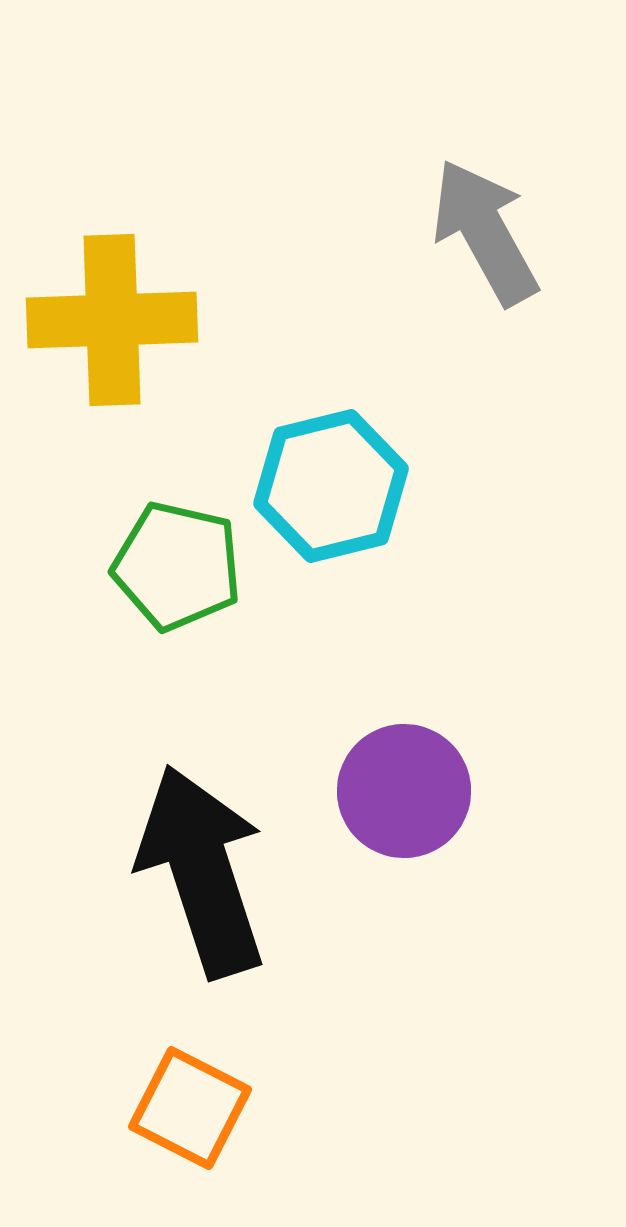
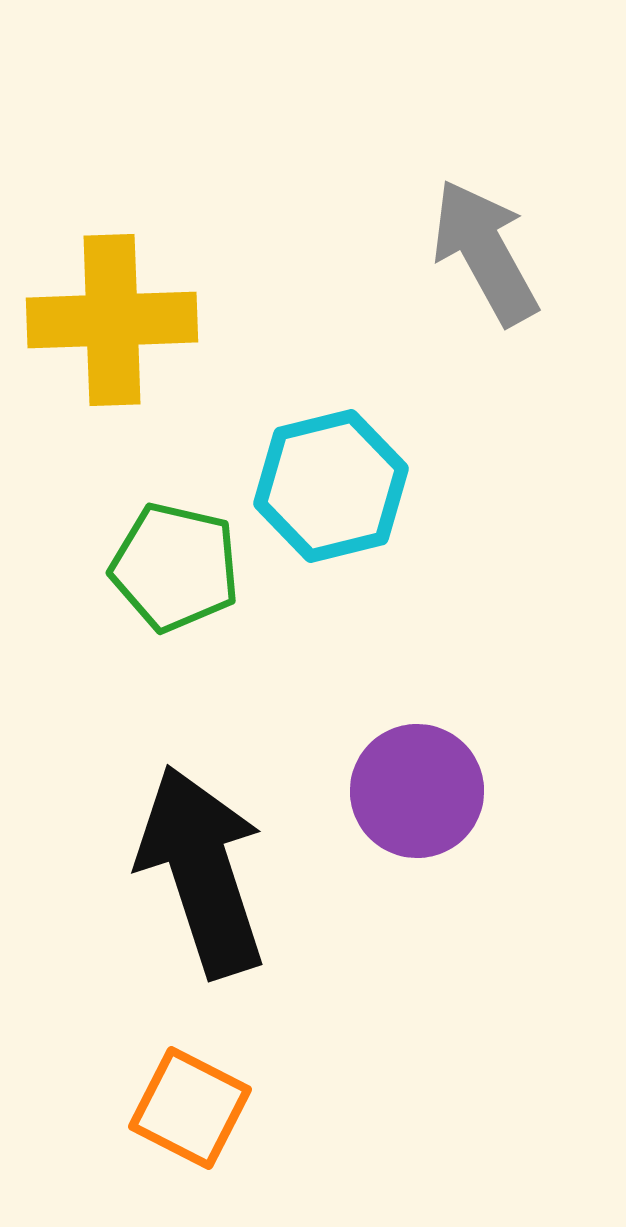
gray arrow: moved 20 px down
green pentagon: moved 2 px left, 1 px down
purple circle: moved 13 px right
